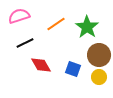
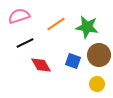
green star: rotated 25 degrees counterclockwise
blue square: moved 8 px up
yellow circle: moved 2 px left, 7 px down
